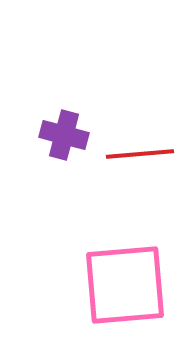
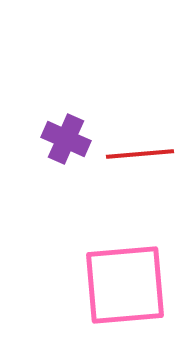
purple cross: moved 2 px right, 4 px down; rotated 9 degrees clockwise
